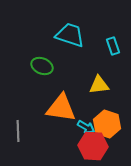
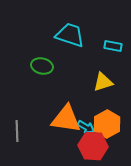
cyan rectangle: rotated 60 degrees counterclockwise
green ellipse: rotated 10 degrees counterclockwise
yellow triangle: moved 4 px right, 3 px up; rotated 10 degrees counterclockwise
orange triangle: moved 5 px right, 11 px down
orange hexagon: rotated 12 degrees clockwise
gray line: moved 1 px left
